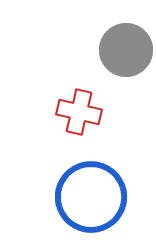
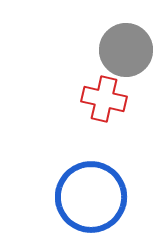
red cross: moved 25 px right, 13 px up
